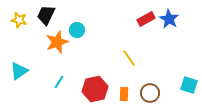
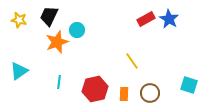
black trapezoid: moved 3 px right, 1 px down
yellow line: moved 3 px right, 3 px down
cyan line: rotated 24 degrees counterclockwise
